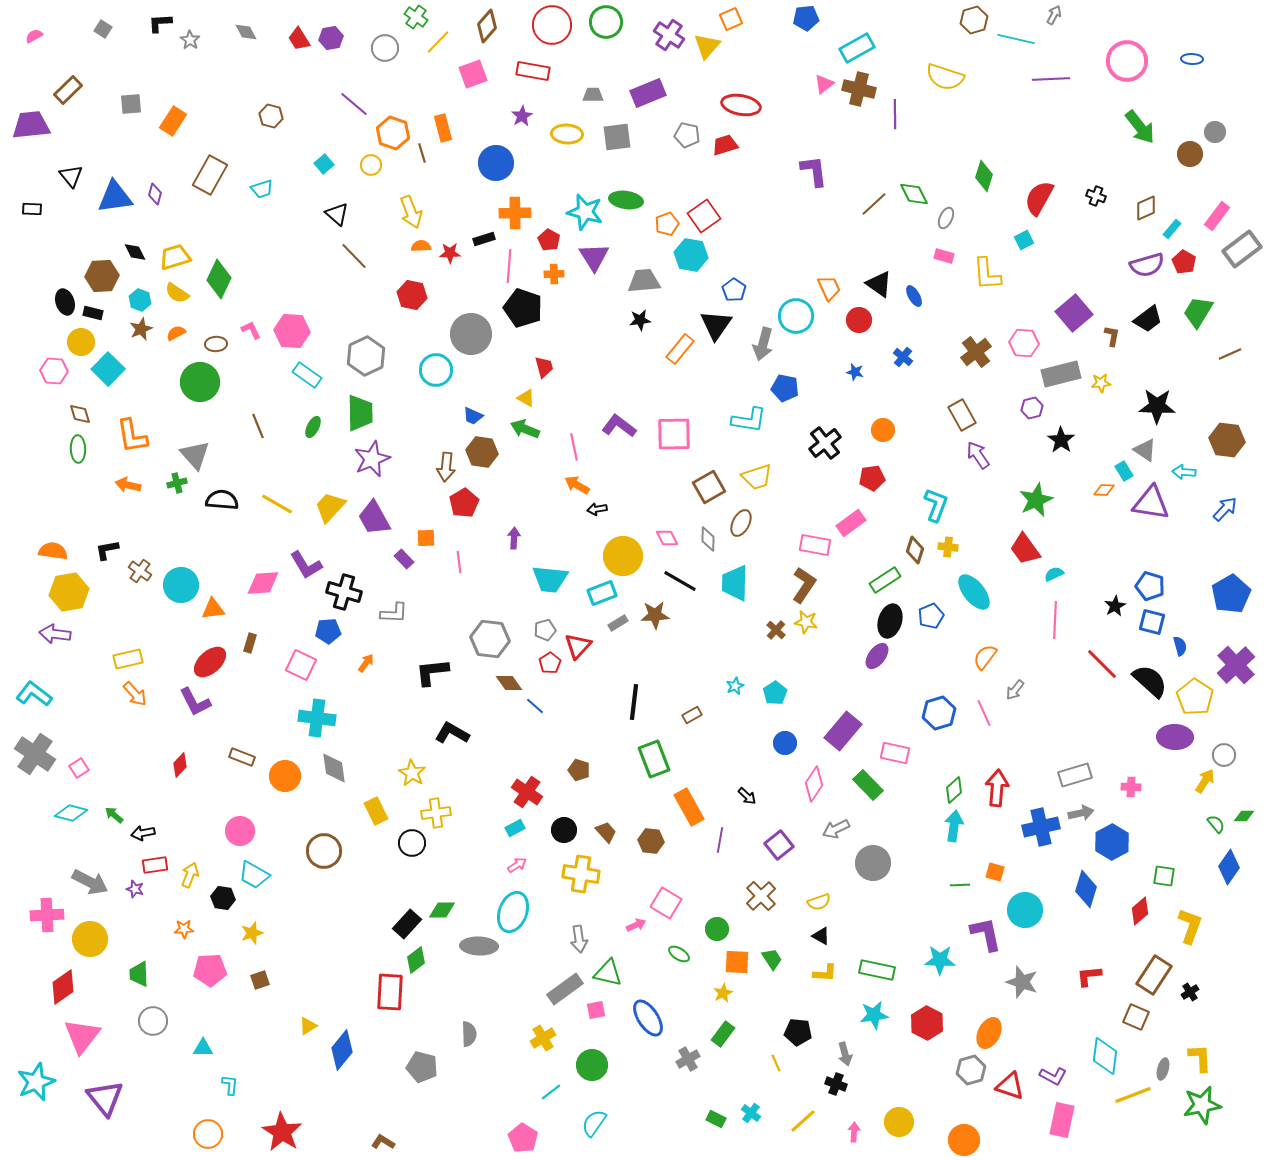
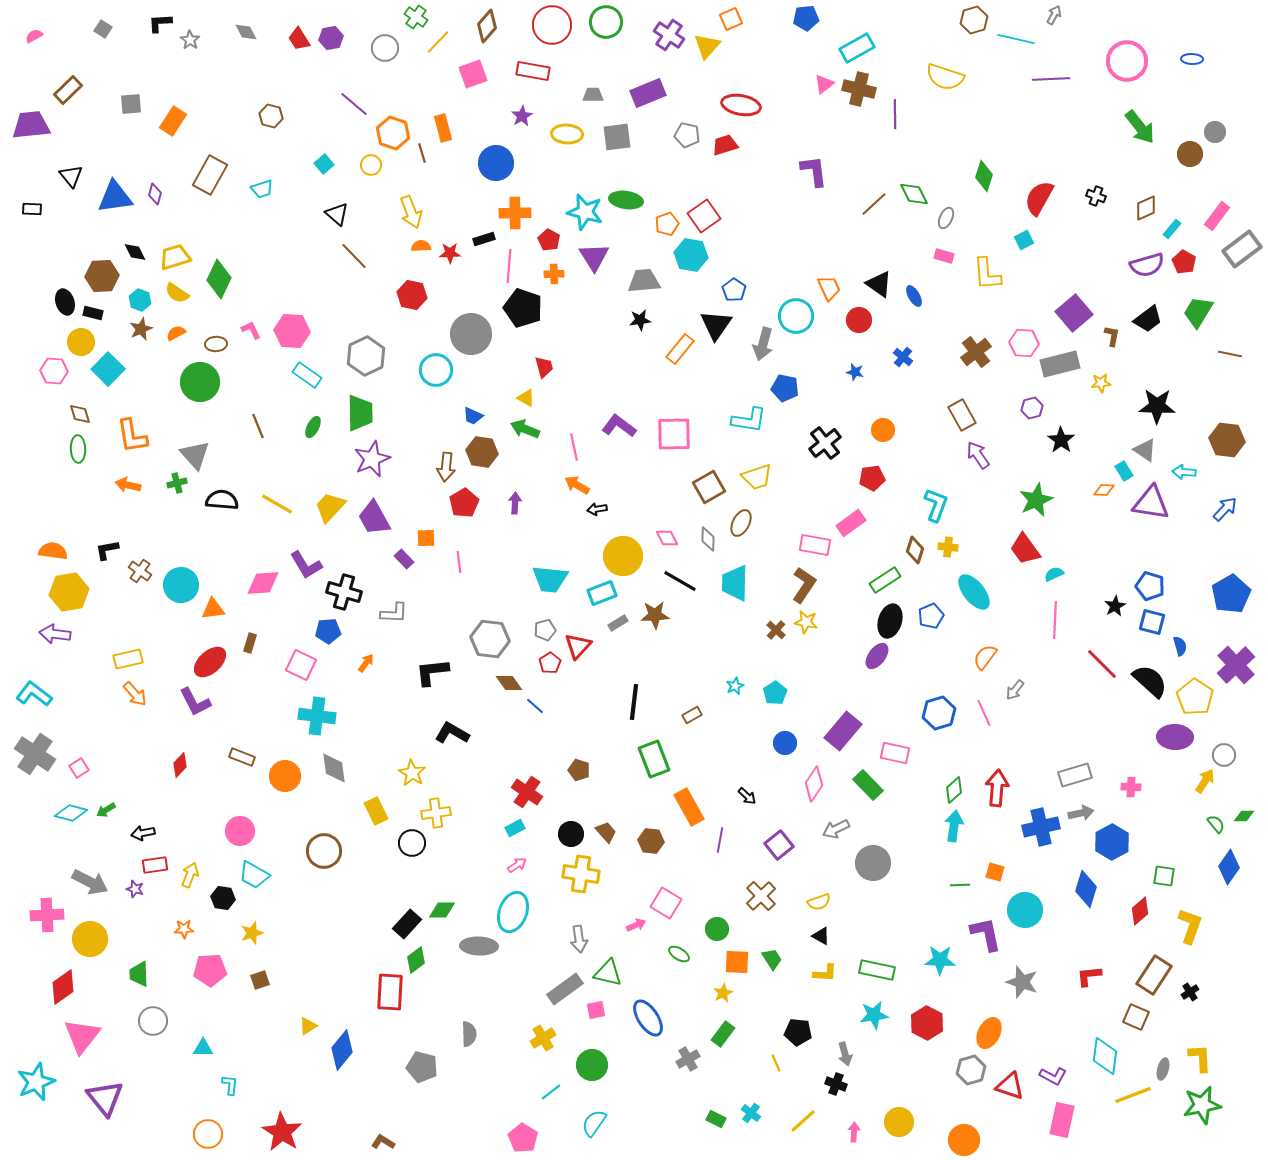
brown line at (1230, 354): rotated 35 degrees clockwise
gray rectangle at (1061, 374): moved 1 px left, 10 px up
purple arrow at (514, 538): moved 1 px right, 35 px up
cyan cross at (317, 718): moved 2 px up
green arrow at (114, 815): moved 8 px left, 5 px up; rotated 72 degrees counterclockwise
black circle at (564, 830): moved 7 px right, 4 px down
